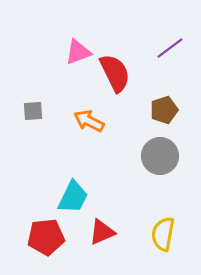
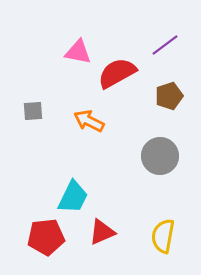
purple line: moved 5 px left, 3 px up
pink triangle: rotated 32 degrees clockwise
red semicircle: moved 2 px right; rotated 93 degrees counterclockwise
brown pentagon: moved 5 px right, 14 px up
yellow semicircle: moved 2 px down
